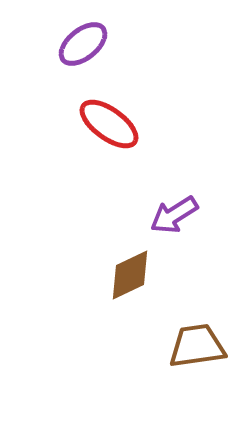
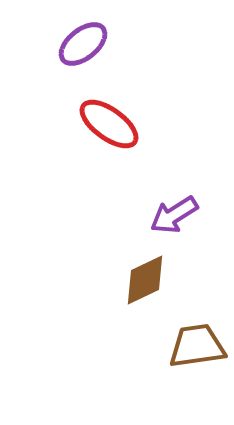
brown diamond: moved 15 px right, 5 px down
